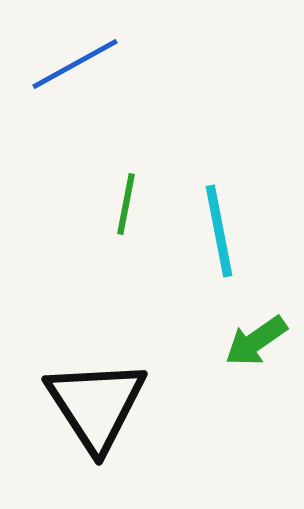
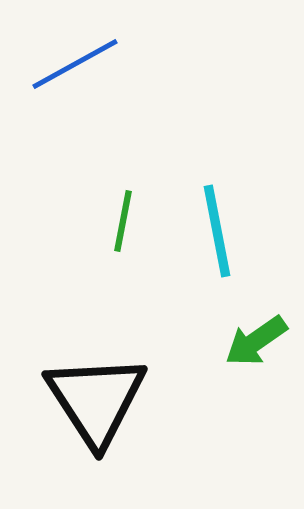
green line: moved 3 px left, 17 px down
cyan line: moved 2 px left
black triangle: moved 5 px up
